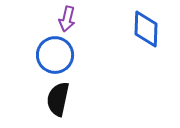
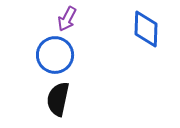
purple arrow: rotated 15 degrees clockwise
